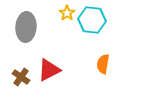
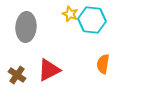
yellow star: moved 3 px right, 1 px down; rotated 14 degrees counterclockwise
brown cross: moved 4 px left, 2 px up
